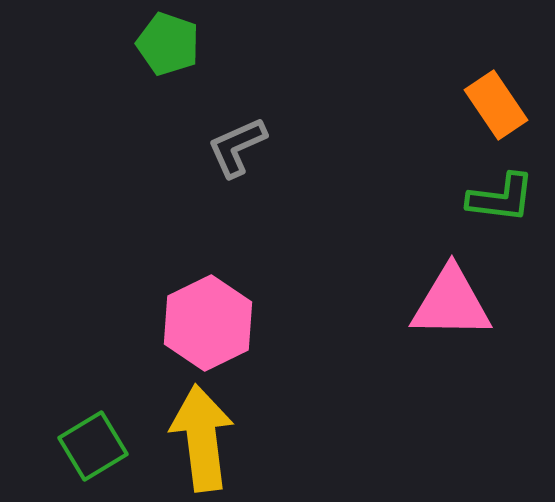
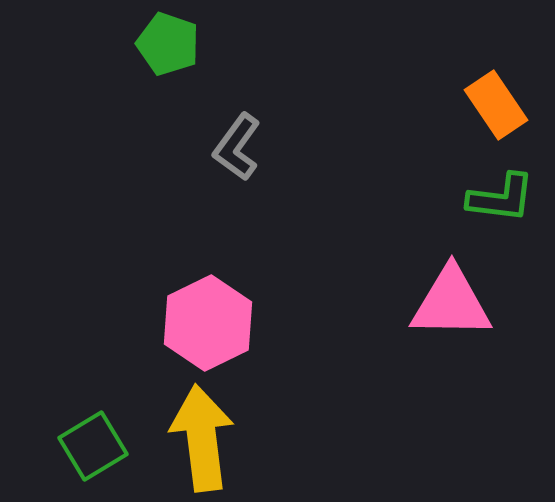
gray L-shape: rotated 30 degrees counterclockwise
